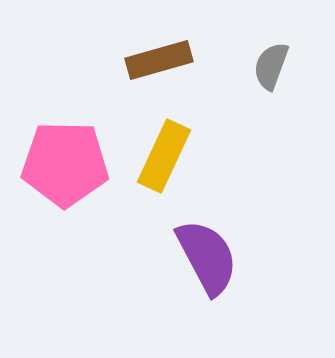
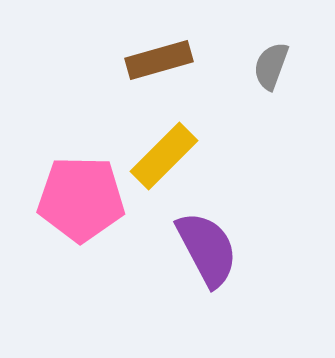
yellow rectangle: rotated 20 degrees clockwise
pink pentagon: moved 16 px right, 35 px down
purple semicircle: moved 8 px up
